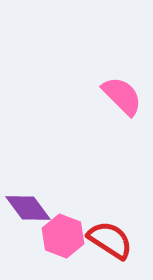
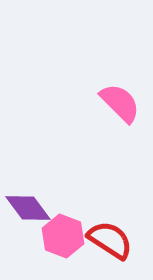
pink semicircle: moved 2 px left, 7 px down
